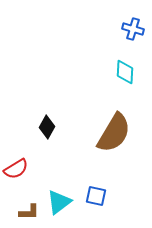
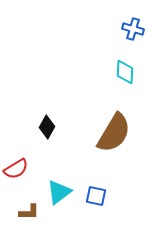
cyan triangle: moved 10 px up
